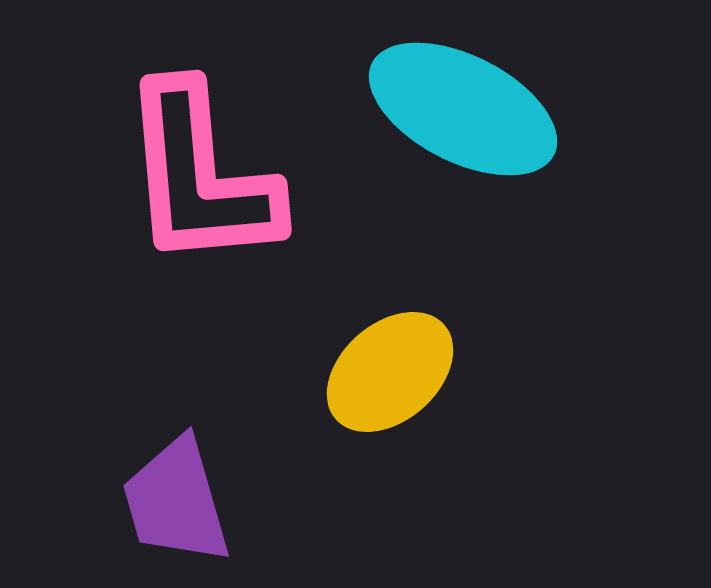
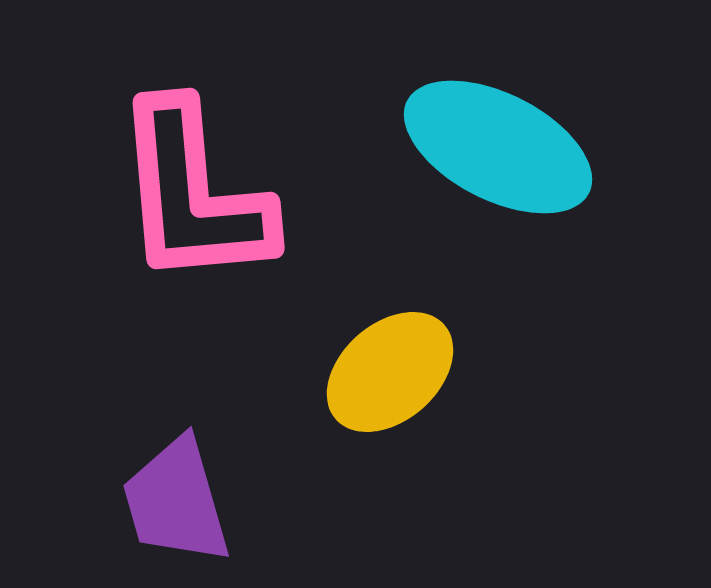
cyan ellipse: moved 35 px right, 38 px down
pink L-shape: moved 7 px left, 18 px down
